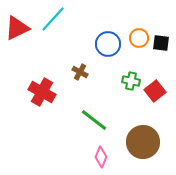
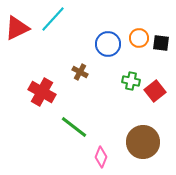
green line: moved 20 px left, 7 px down
